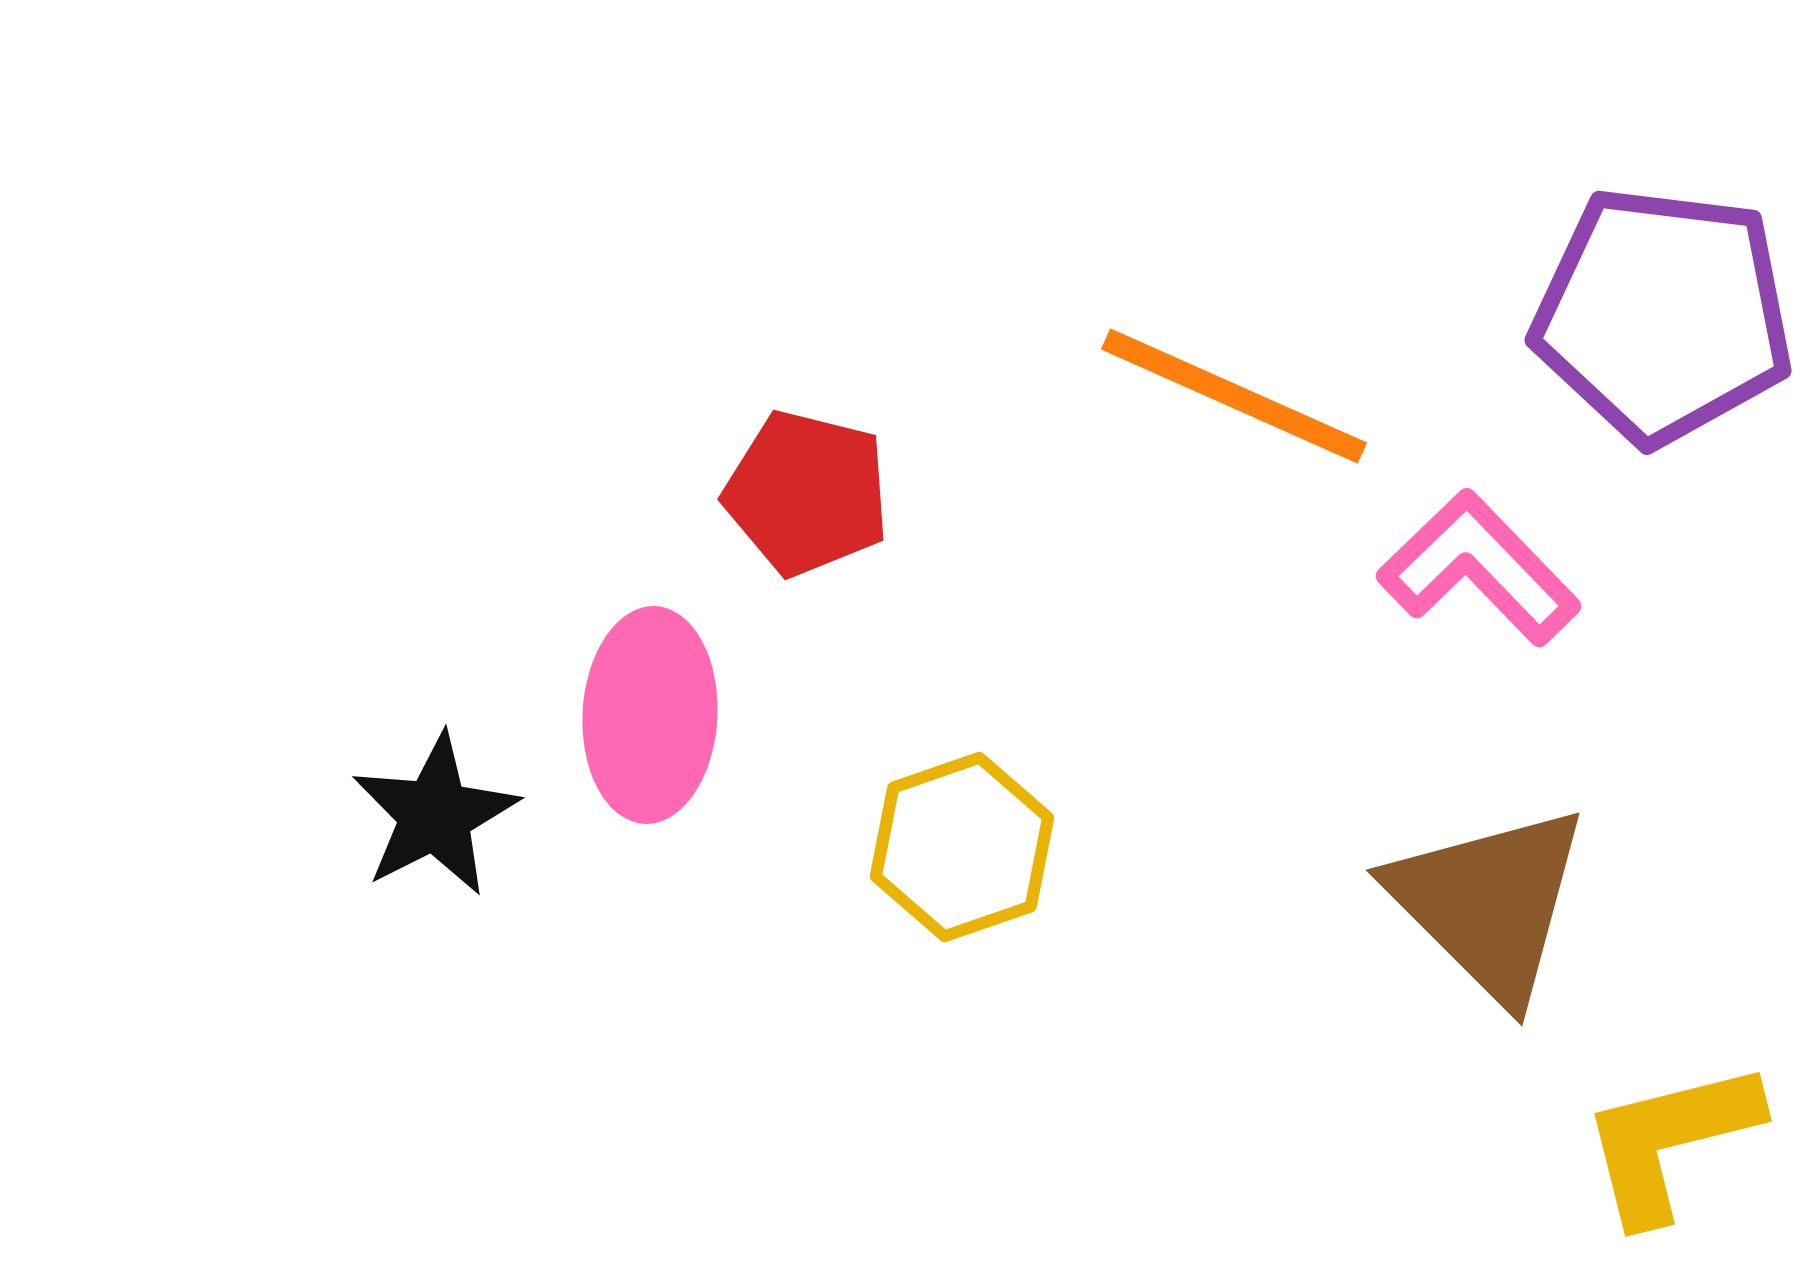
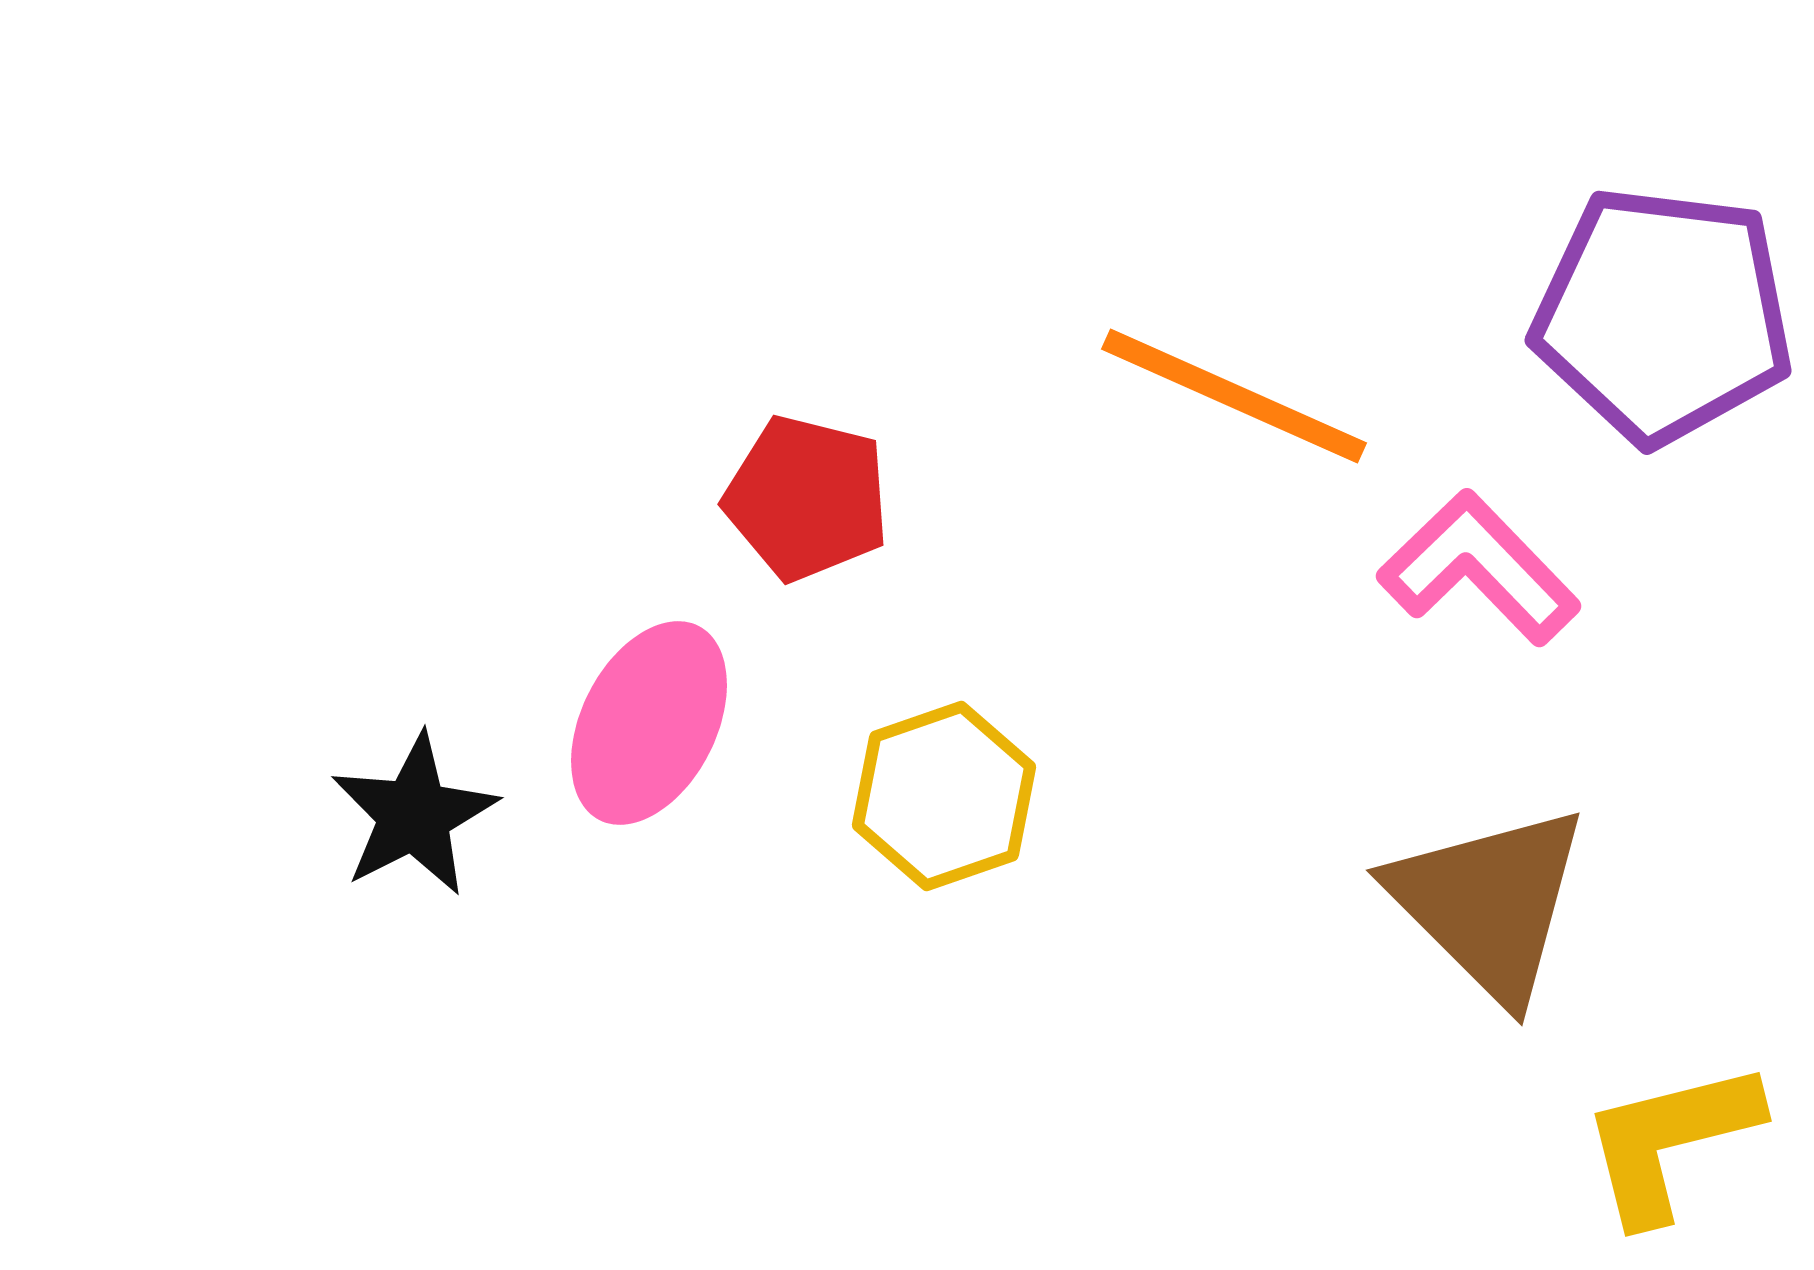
red pentagon: moved 5 px down
pink ellipse: moved 1 px left, 8 px down; rotated 24 degrees clockwise
black star: moved 21 px left
yellow hexagon: moved 18 px left, 51 px up
